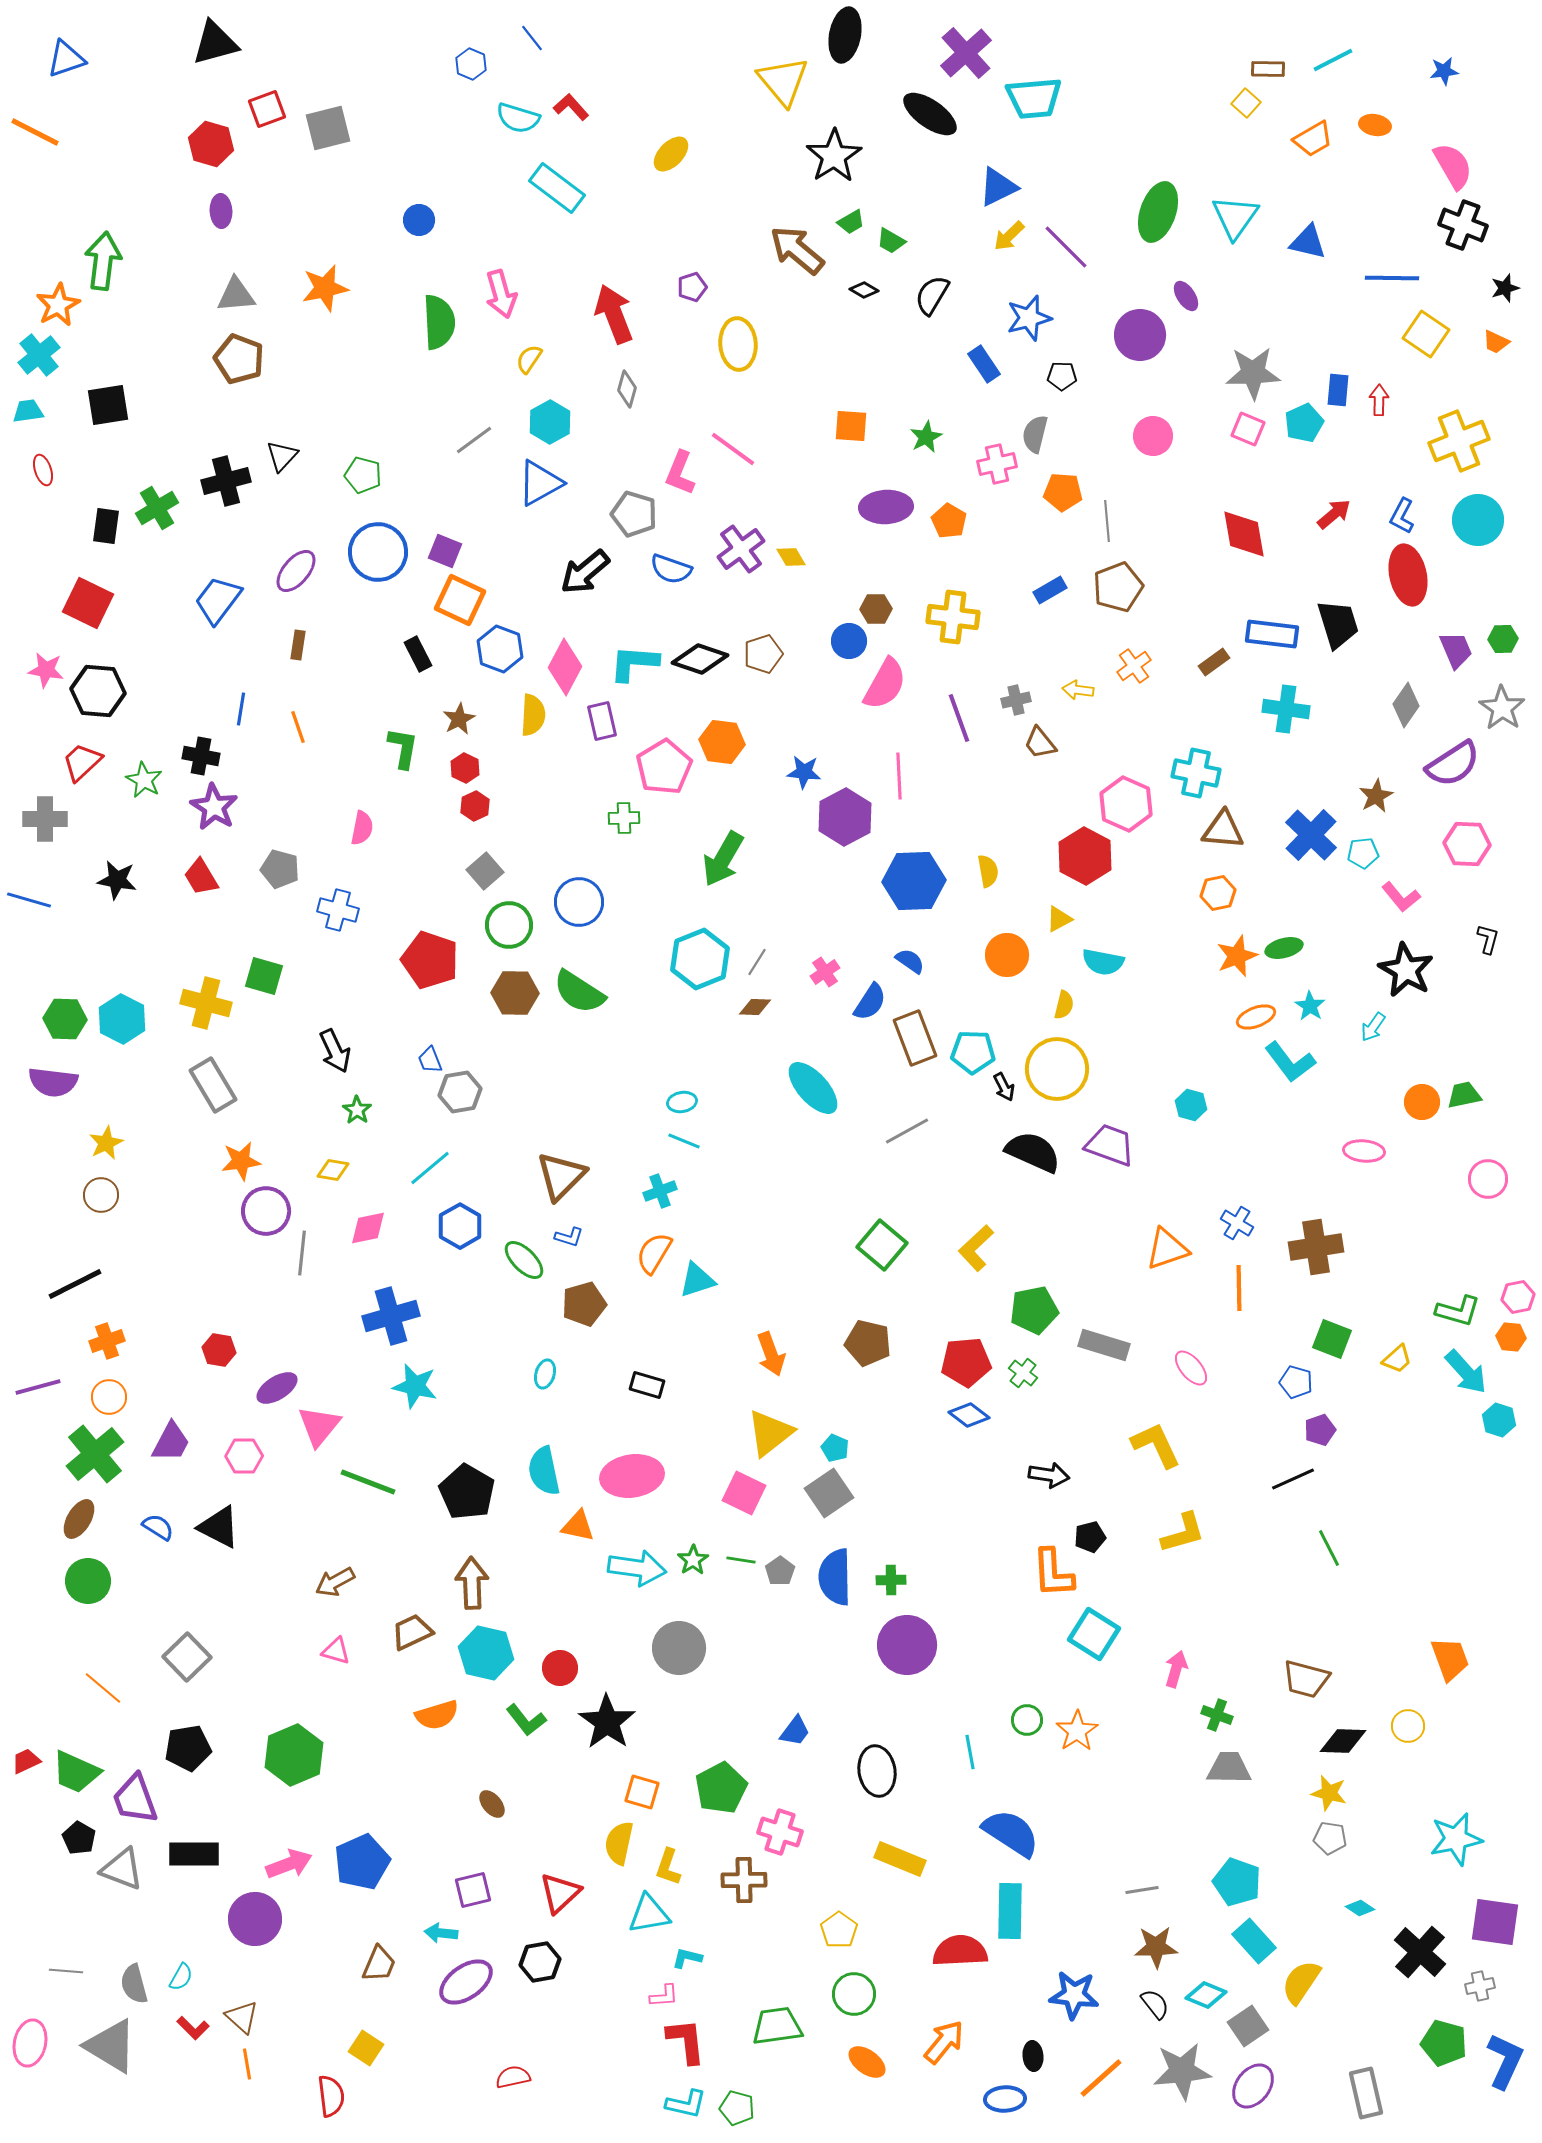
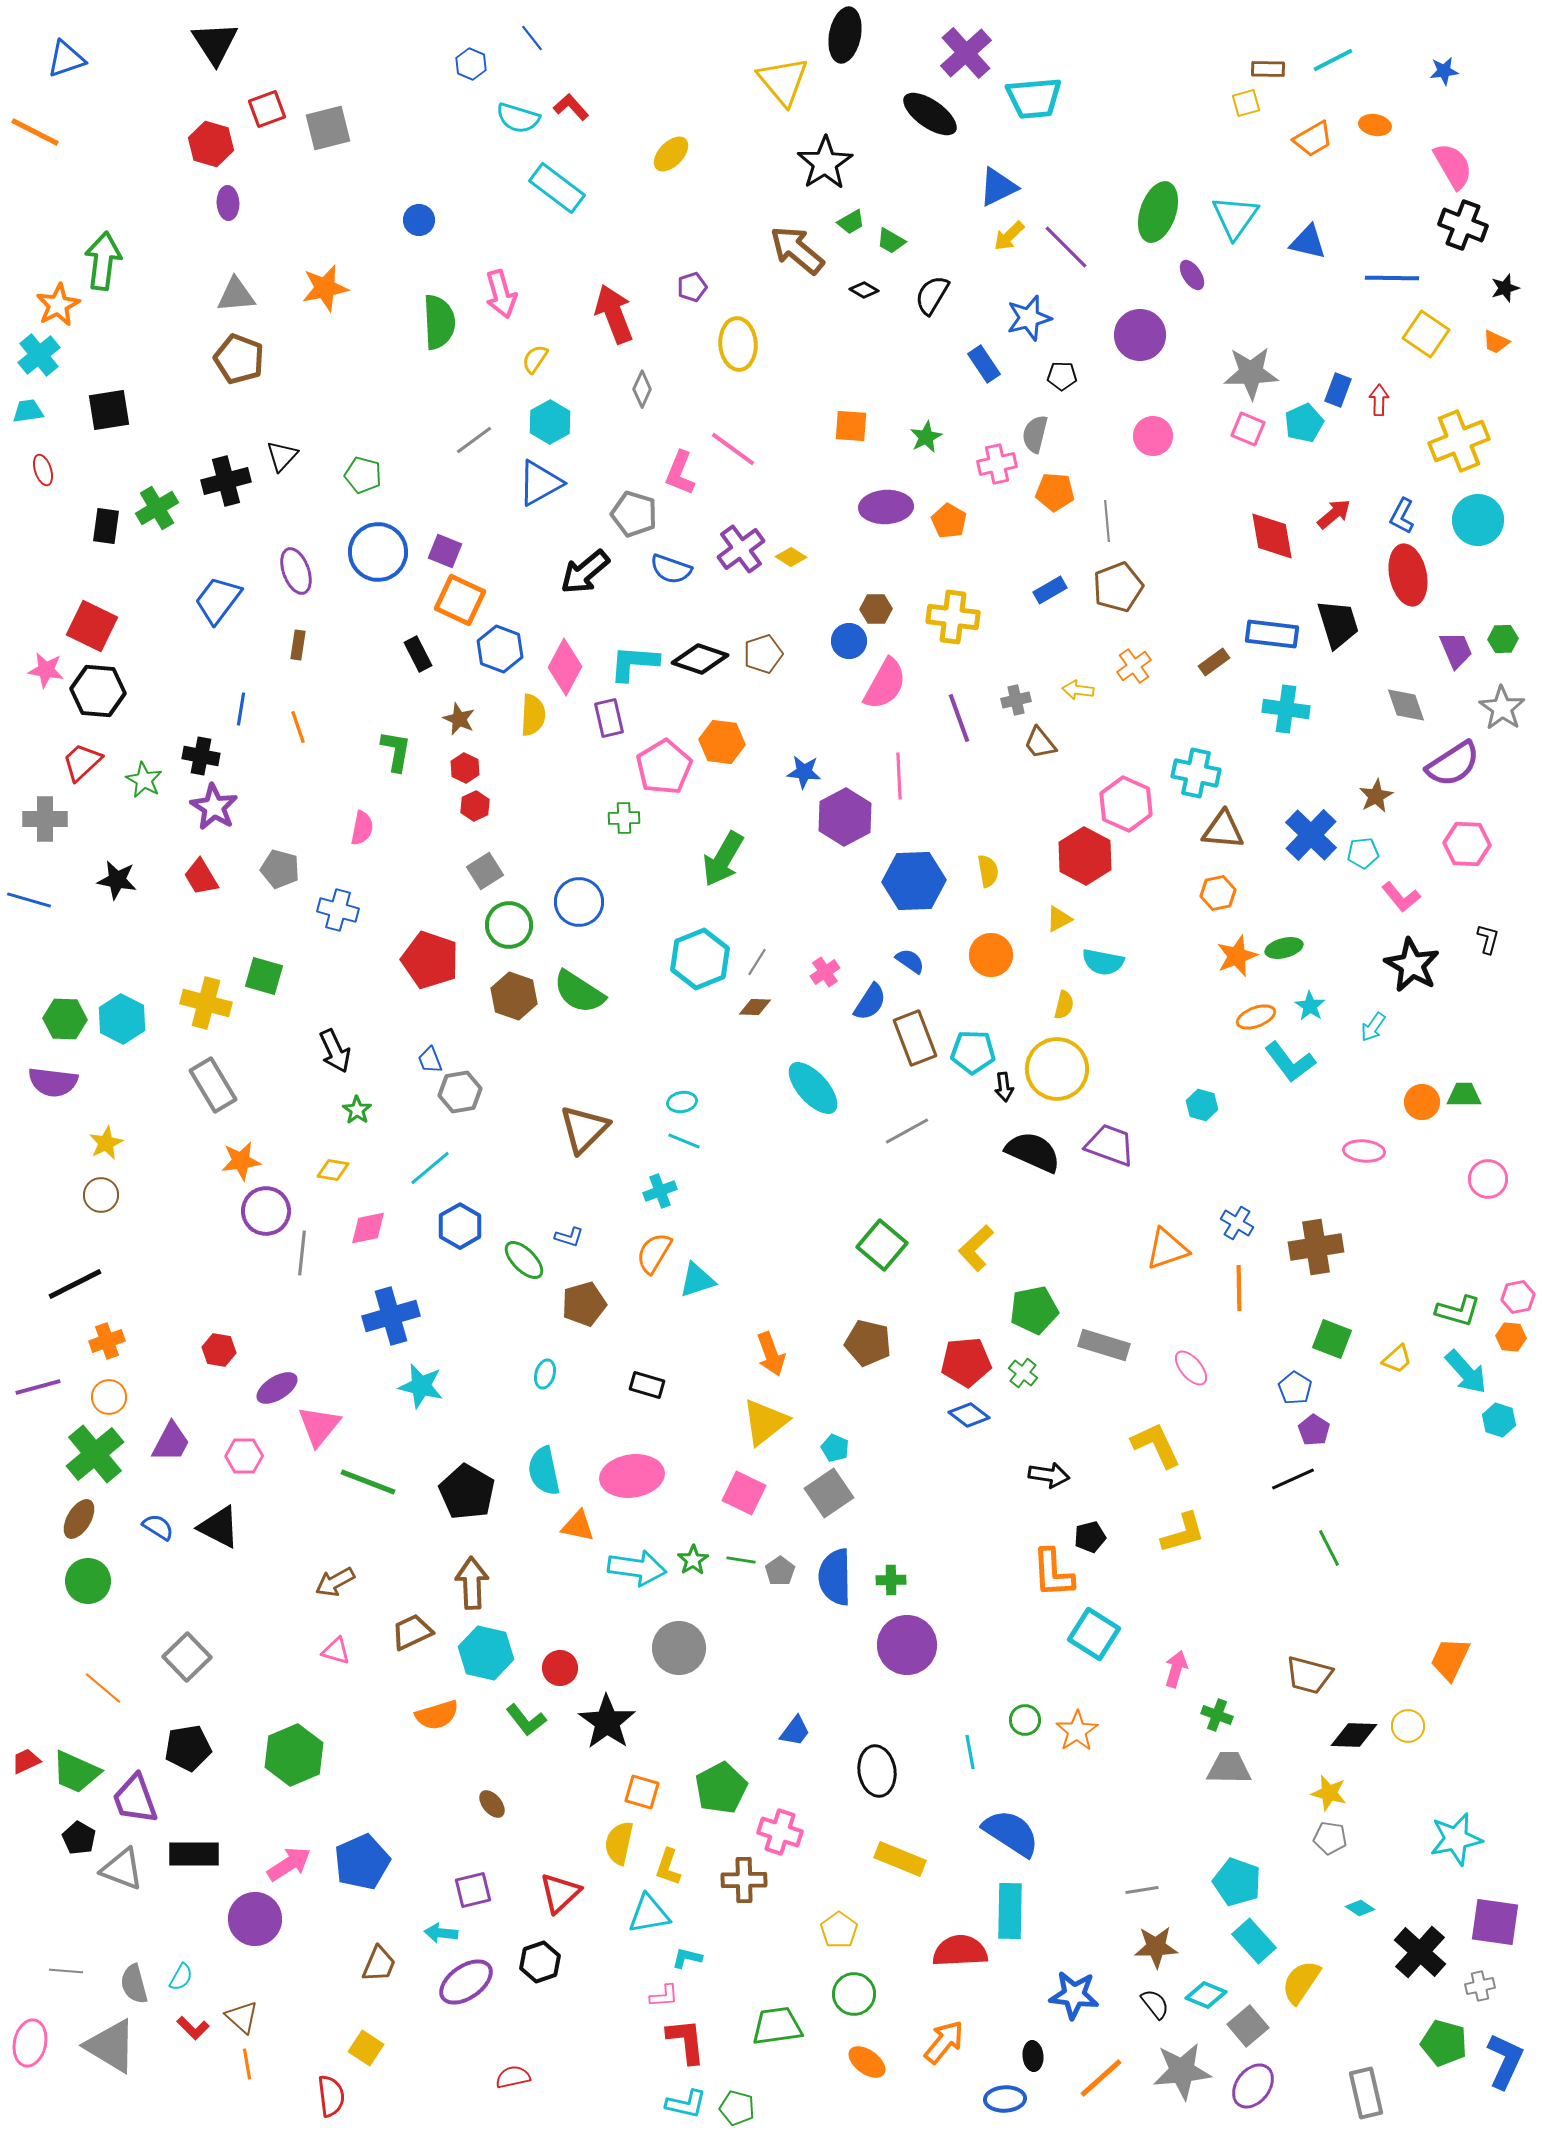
black triangle at (215, 43): rotated 48 degrees counterclockwise
yellow square at (1246, 103): rotated 32 degrees clockwise
black star at (834, 156): moved 9 px left, 7 px down
purple ellipse at (221, 211): moved 7 px right, 8 px up
purple ellipse at (1186, 296): moved 6 px right, 21 px up
yellow semicircle at (529, 359): moved 6 px right
gray star at (1253, 373): moved 2 px left
gray diamond at (627, 389): moved 15 px right; rotated 9 degrees clockwise
blue rectangle at (1338, 390): rotated 16 degrees clockwise
black square at (108, 405): moved 1 px right, 5 px down
orange pentagon at (1063, 492): moved 8 px left
red diamond at (1244, 534): moved 28 px right, 2 px down
yellow diamond at (791, 557): rotated 28 degrees counterclockwise
purple ellipse at (296, 571): rotated 60 degrees counterclockwise
red square at (88, 603): moved 4 px right, 23 px down
gray diamond at (1406, 705): rotated 54 degrees counterclockwise
brown star at (459, 719): rotated 20 degrees counterclockwise
purple rectangle at (602, 721): moved 7 px right, 3 px up
green L-shape at (403, 748): moved 7 px left, 3 px down
gray square at (485, 871): rotated 9 degrees clockwise
orange circle at (1007, 955): moved 16 px left
black star at (1406, 970): moved 6 px right, 5 px up
brown hexagon at (515, 993): moved 1 px left, 3 px down; rotated 18 degrees clockwise
black arrow at (1004, 1087): rotated 20 degrees clockwise
green trapezoid at (1464, 1095): rotated 12 degrees clockwise
cyan hexagon at (1191, 1105): moved 11 px right
brown triangle at (561, 1176): moved 23 px right, 47 px up
blue pentagon at (1296, 1382): moved 1 px left, 6 px down; rotated 16 degrees clockwise
cyan star at (415, 1386): moved 6 px right
purple pentagon at (1320, 1430): moved 6 px left; rotated 20 degrees counterclockwise
yellow triangle at (770, 1433): moved 5 px left, 11 px up
orange trapezoid at (1450, 1659): rotated 135 degrees counterclockwise
brown trapezoid at (1306, 1679): moved 3 px right, 4 px up
green circle at (1027, 1720): moved 2 px left
black diamond at (1343, 1741): moved 11 px right, 6 px up
pink arrow at (289, 1864): rotated 12 degrees counterclockwise
black hexagon at (540, 1962): rotated 9 degrees counterclockwise
gray square at (1248, 2026): rotated 6 degrees counterclockwise
